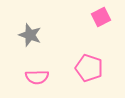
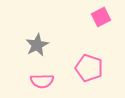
gray star: moved 7 px right, 10 px down; rotated 25 degrees clockwise
pink semicircle: moved 5 px right, 4 px down
